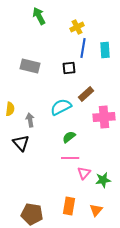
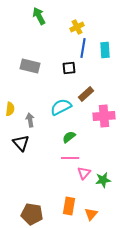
pink cross: moved 1 px up
orange triangle: moved 5 px left, 4 px down
